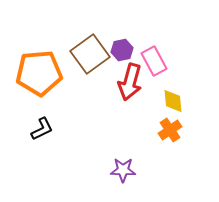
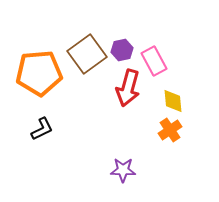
brown square: moved 3 px left
red arrow: moved 2 px left, 6 px down
